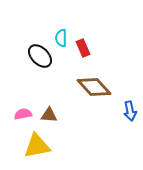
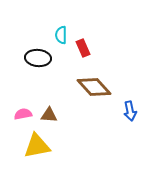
cyan semicircle: moved 3 px up
black ellipse: moved 2 px left, 2 px down; rotated 40 degrees counterclockwise
